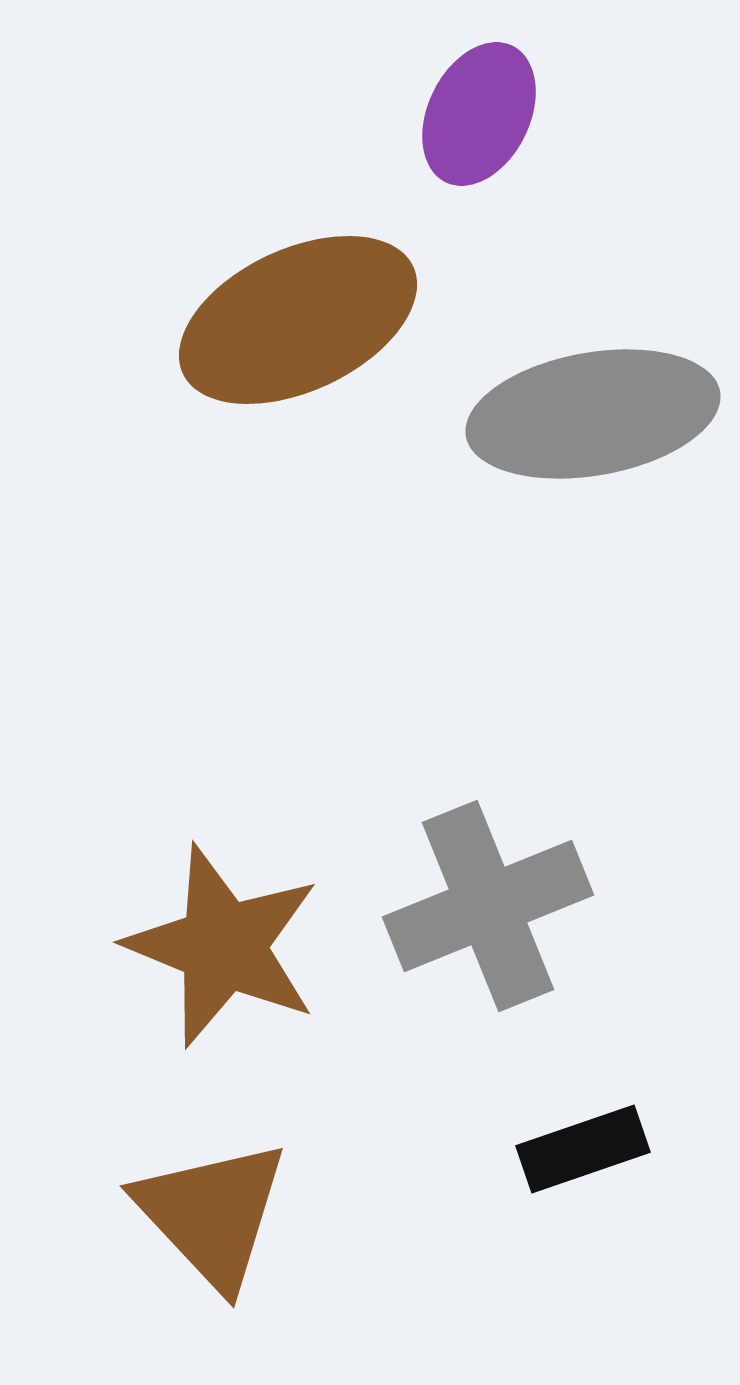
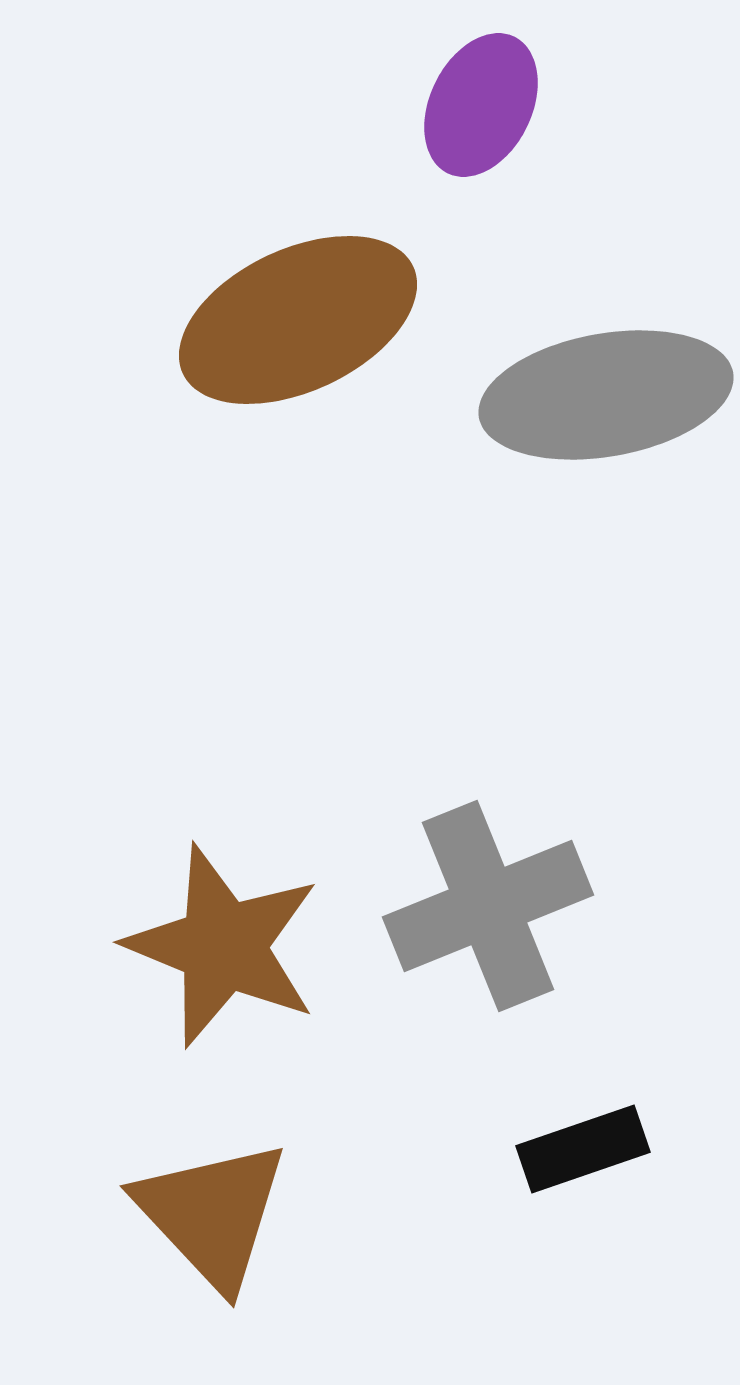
purple ellipse: moved 2 px right, 9 px up
gray ellipse: moved 13 px right, 19 px up
